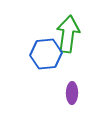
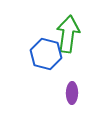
blue hexagon: rotated 20 degrees clockwise
